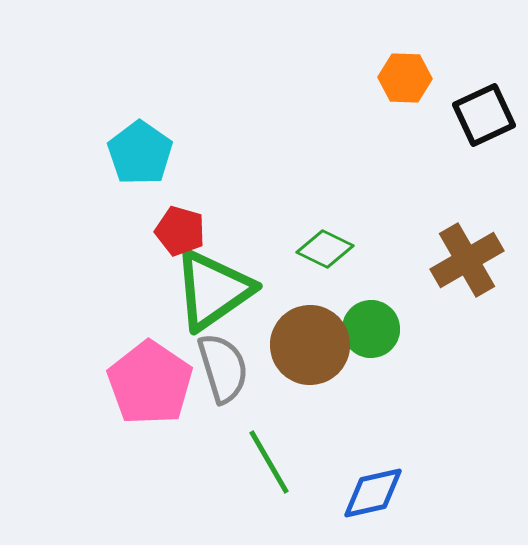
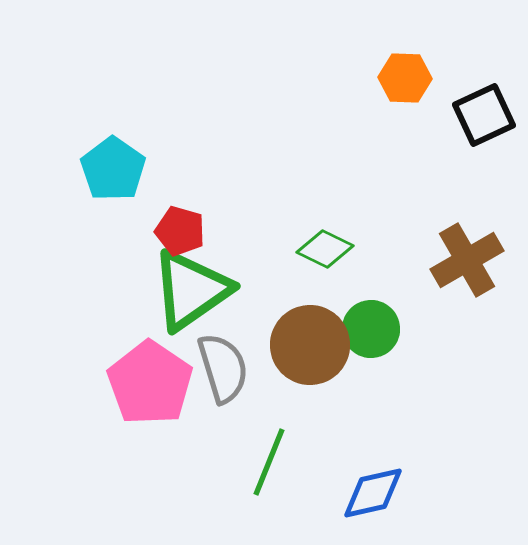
cyan pentagon: moved 27 px left, 16 px down
green triangle: moved 22 px left
green line: rotated 52 degrees clockwise
